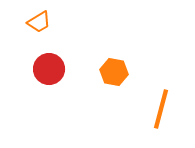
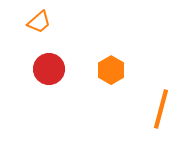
orange trapezoid: rotated 10 degrees counterclockwise
orange hexagon: moved 3 px left, 2 px up; rotated 20 degrees clockwise
